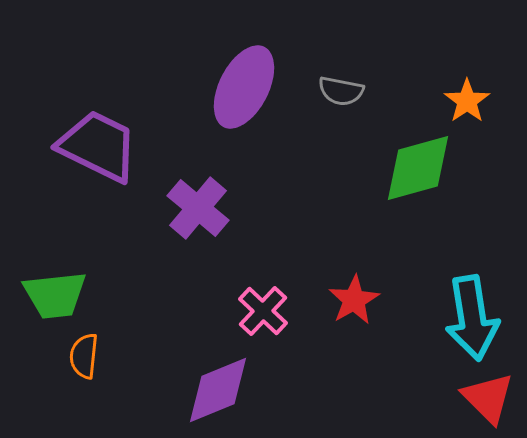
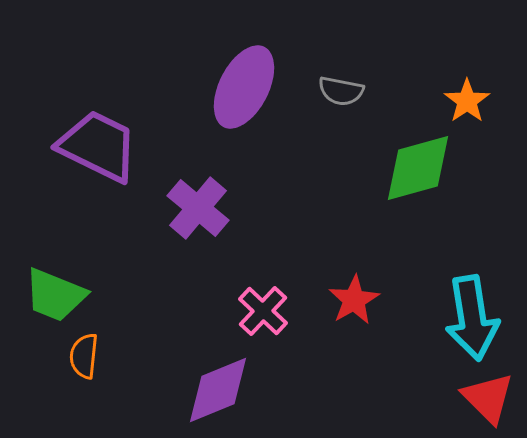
green trapezoid: rotated 28 degrees clockwise
